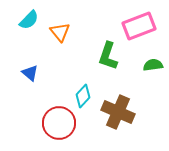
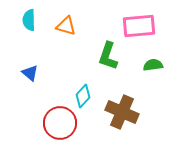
cyan semicircle: rotated 135 degrees clockwise
pink rectangle: rotated 16 degrees clockwise
orange triangle: moved 6 px right, 6 px up; rotated 35 degrees counterclockwise
brown cross: moved 4 px right
red circle: moved 1 px right
